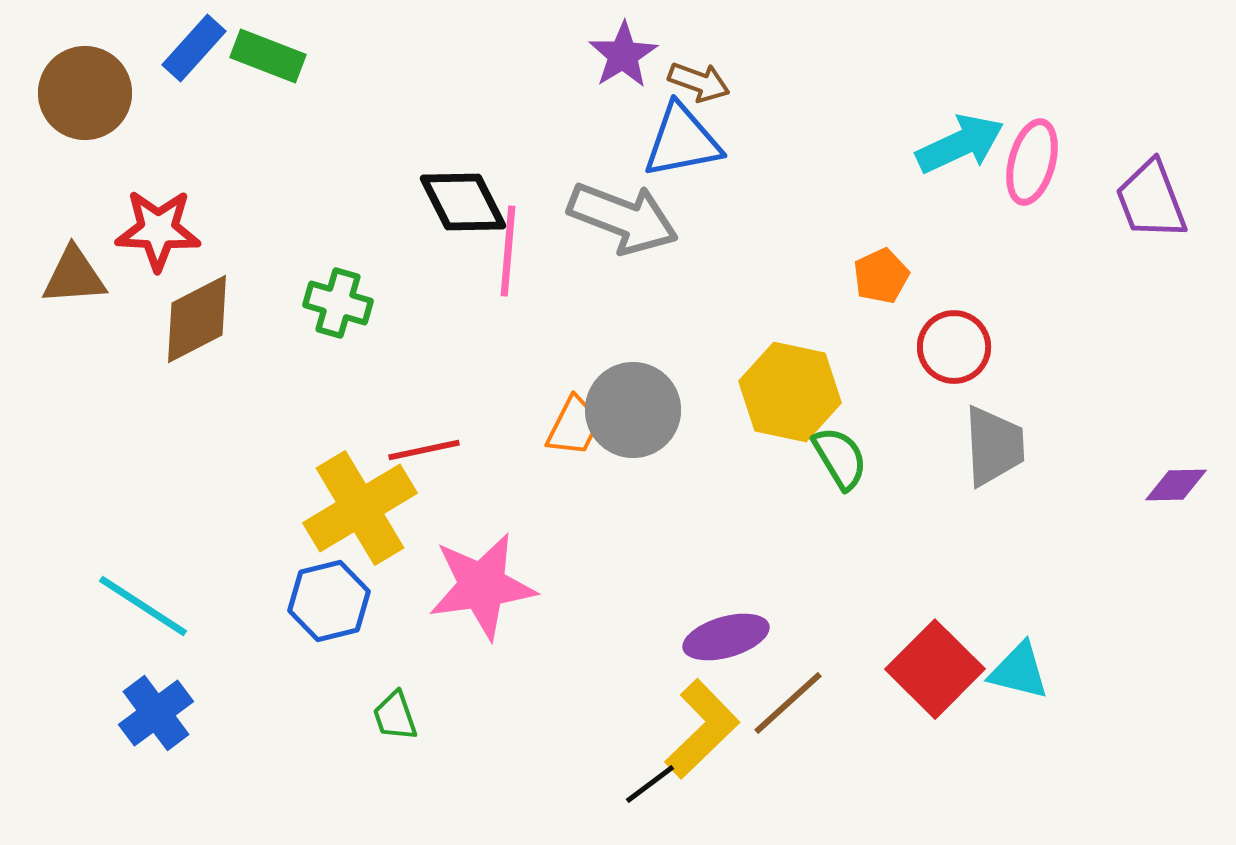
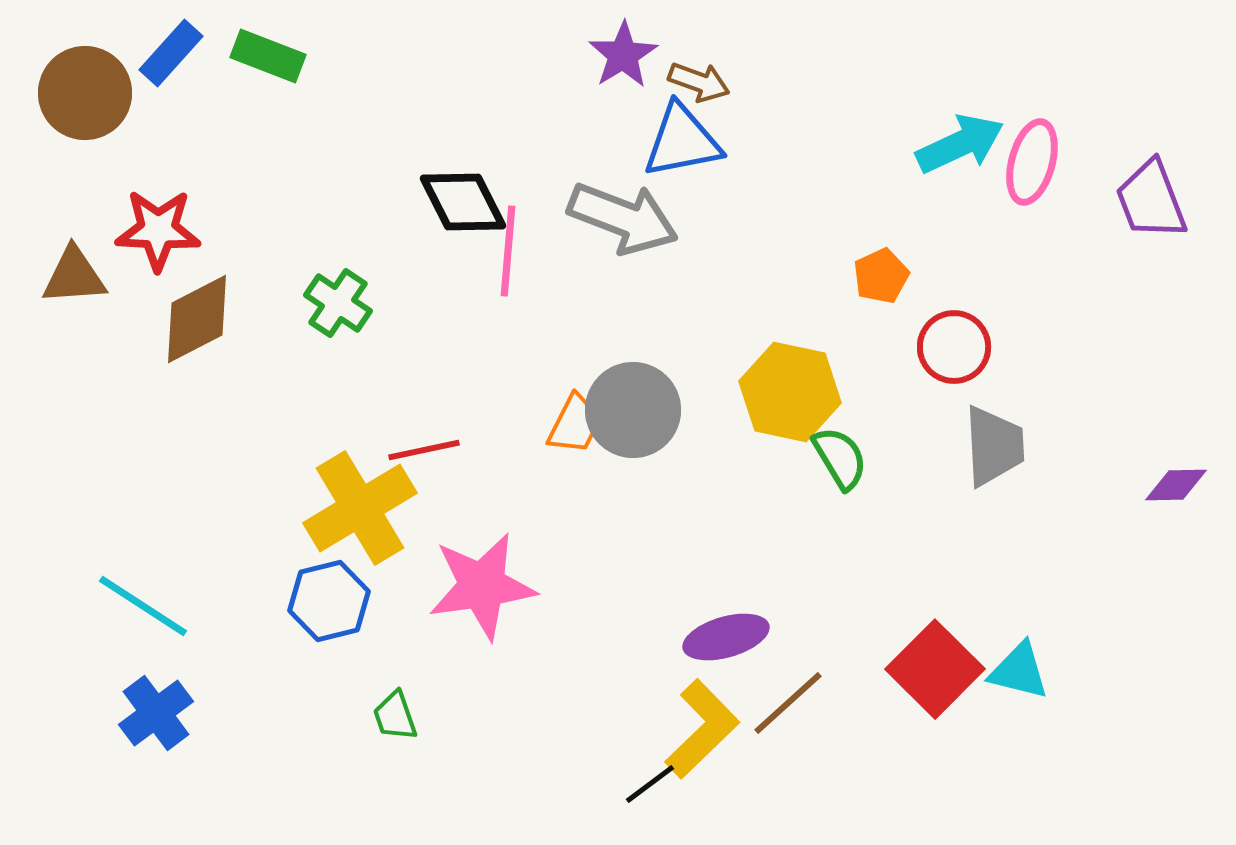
blue rectangle: moved 23 px left, 5 px down
green cross: rotated 18 degrees clockwise
orange trapezoid: moved 1 px right, 2 px up
